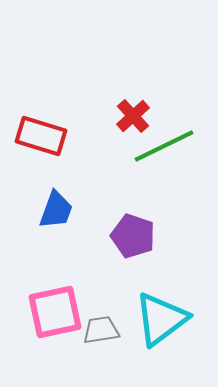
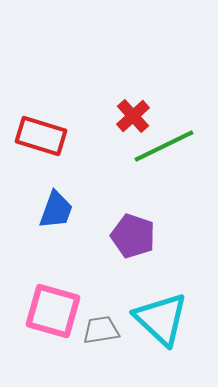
pink square: moved 2 px left, 1 px up; rotated 28 degrees clockwise
cyan triangle: rotated 40 degrees counterclockwise
